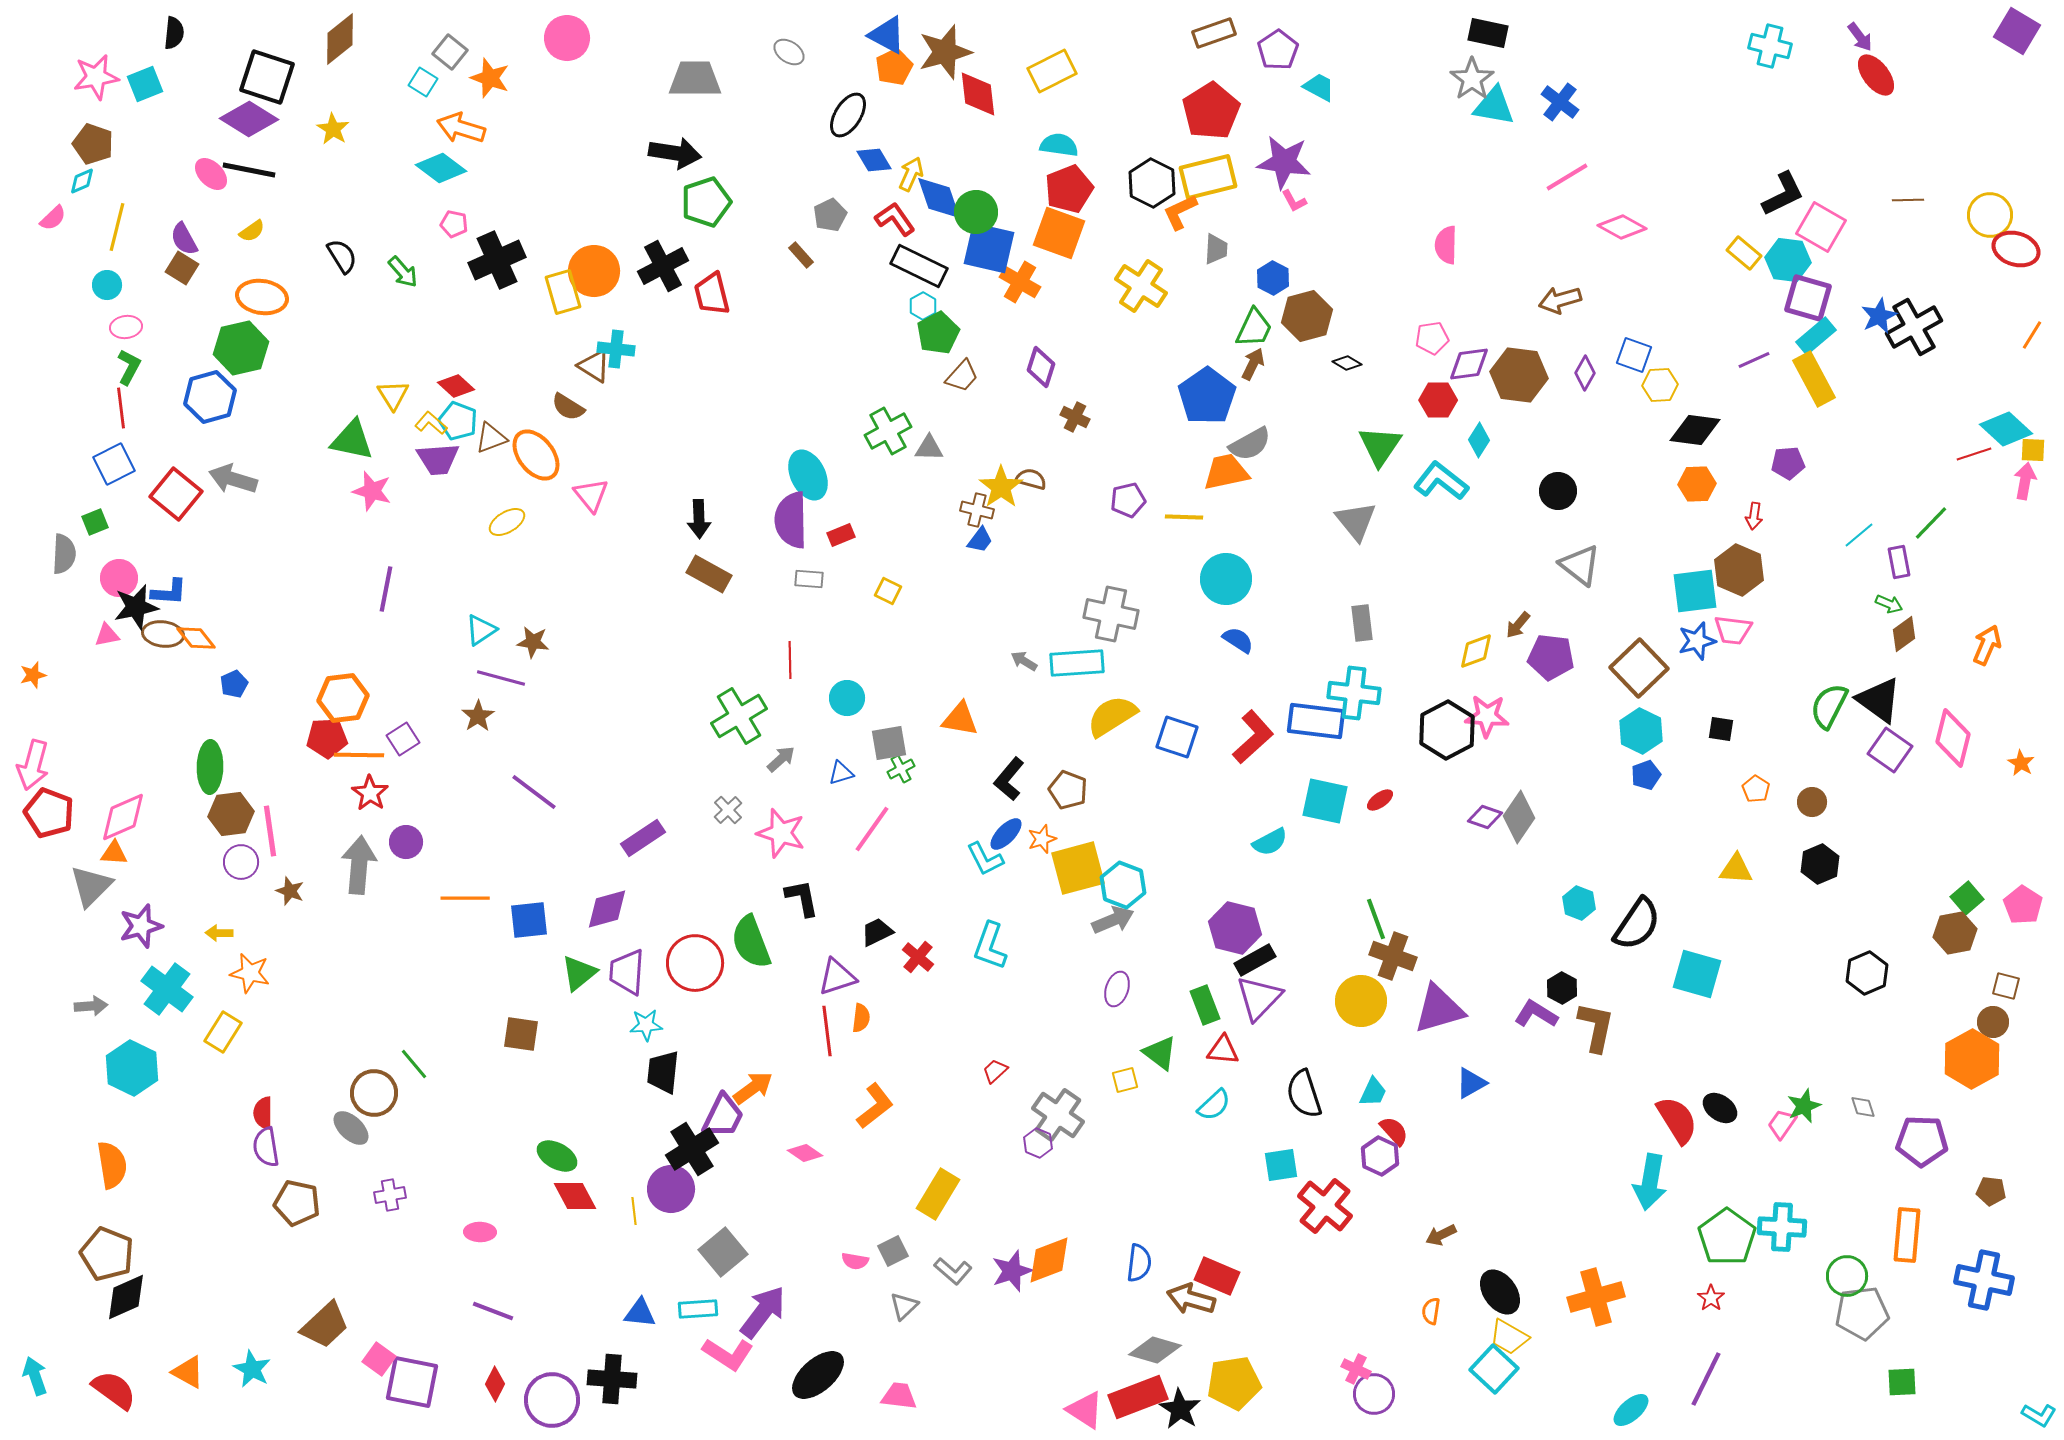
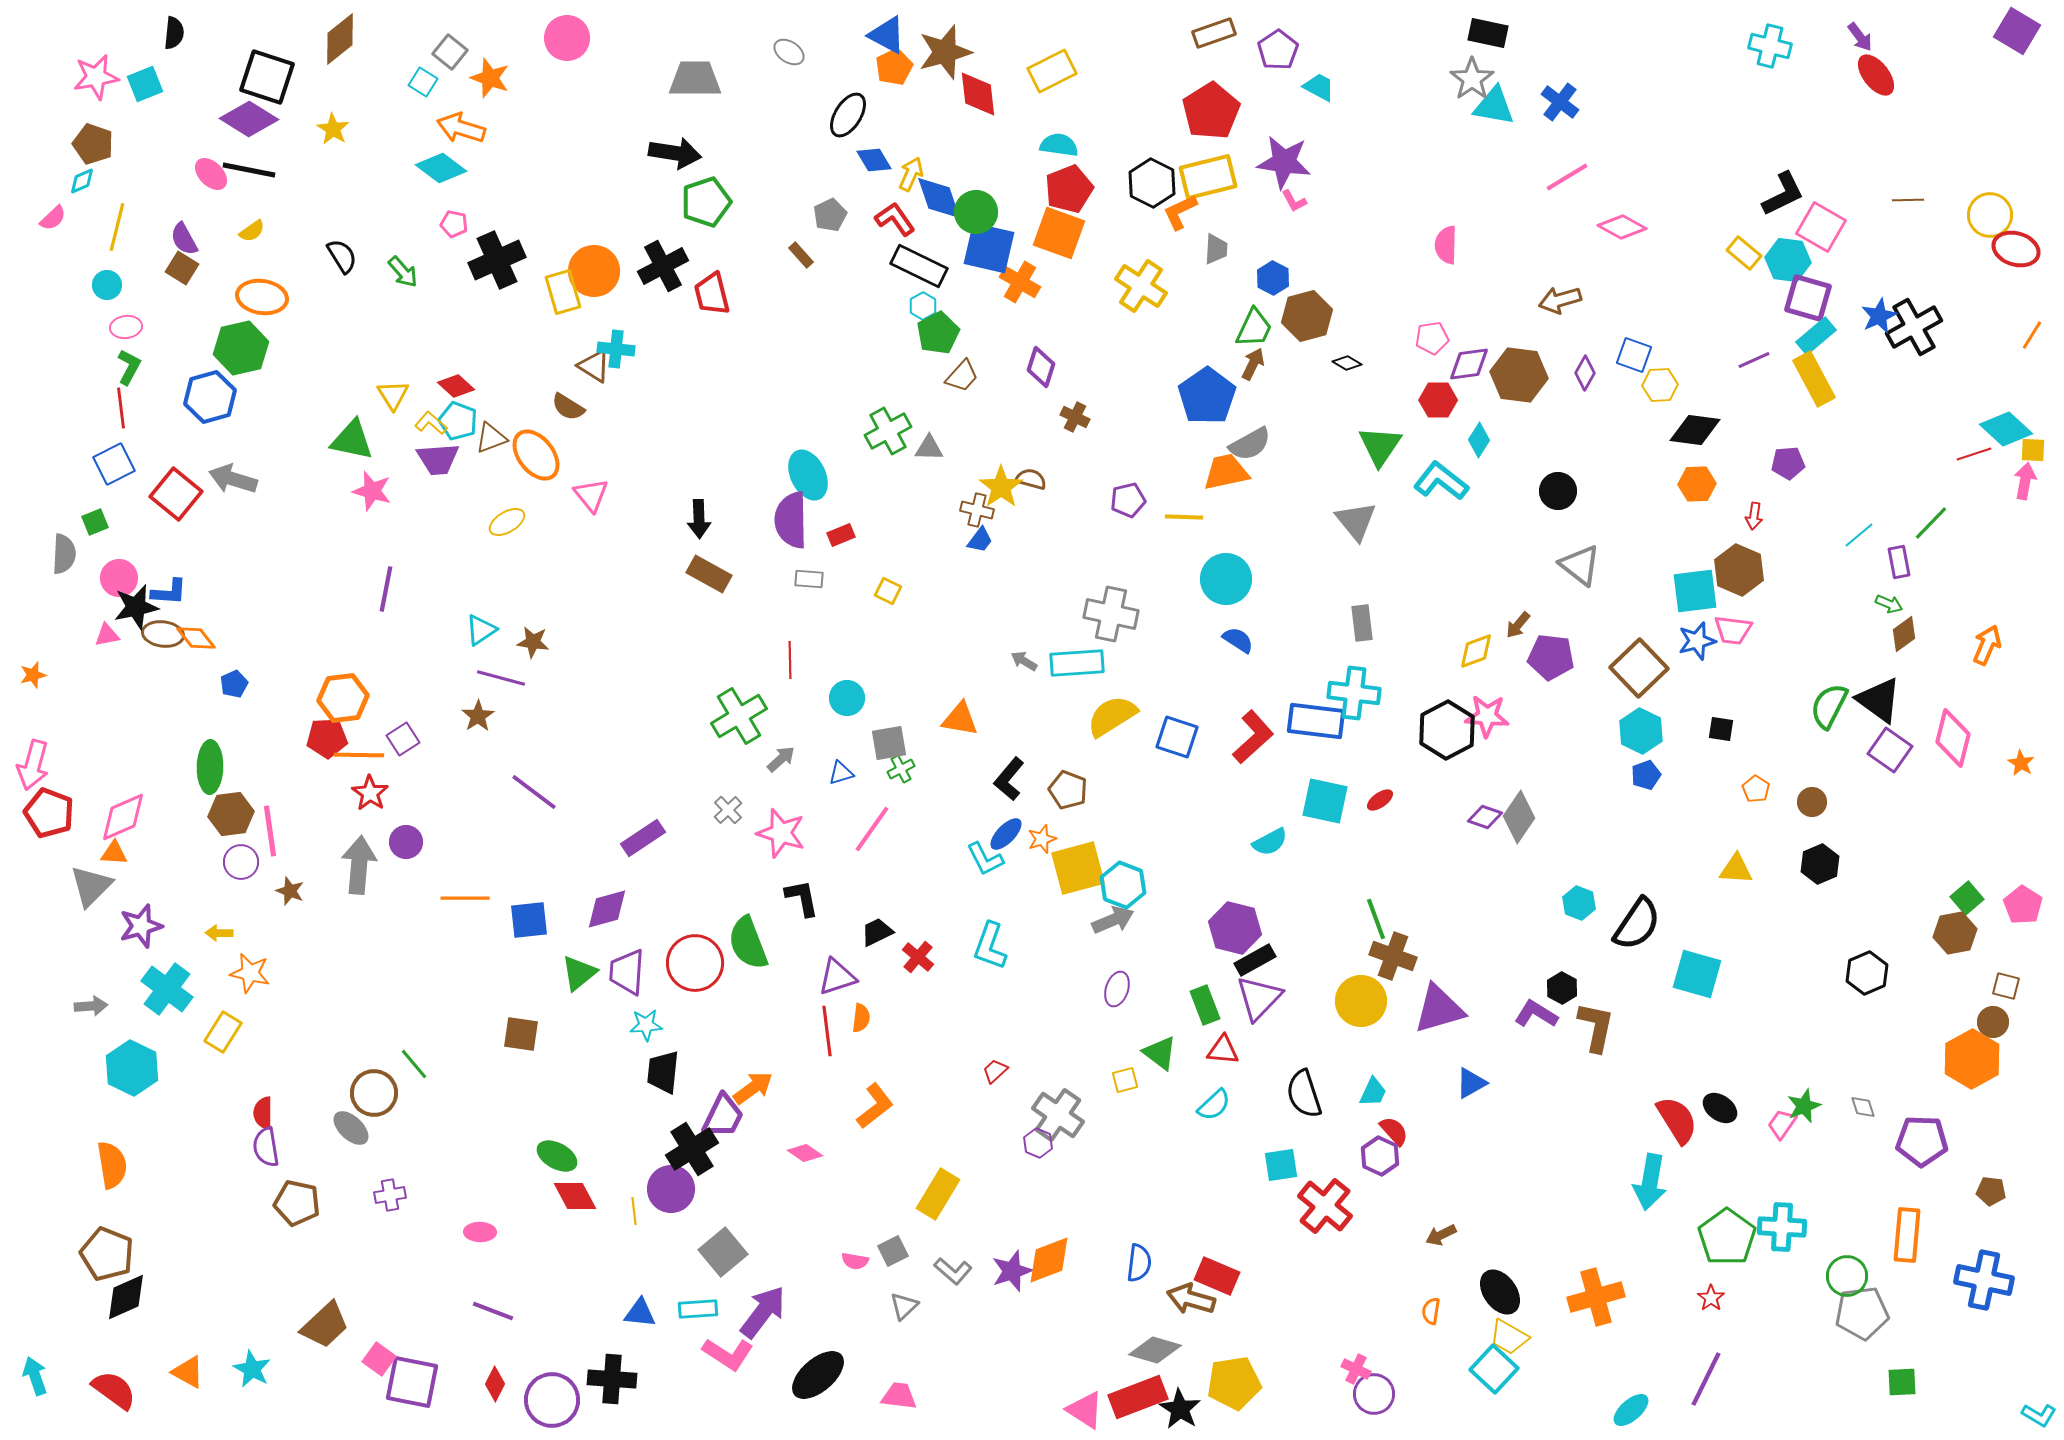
green semicircle at (751, 942): moved 3 px left, 1 px down
